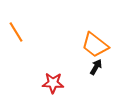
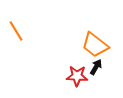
orange line: moved 1 px up
red star: moved 24 px right, 7 px up
